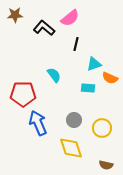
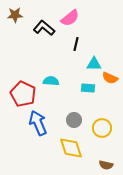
cyan triangle: rotated 21 degrees clockwise
cyan semicircle: moved 3 px left, 6 px down; rotated 49 degrees counterclockwise
red pentagon: rotated 25 degrees clockwise
